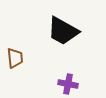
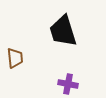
black trapezoid: rotated 44 degrees clockwise
